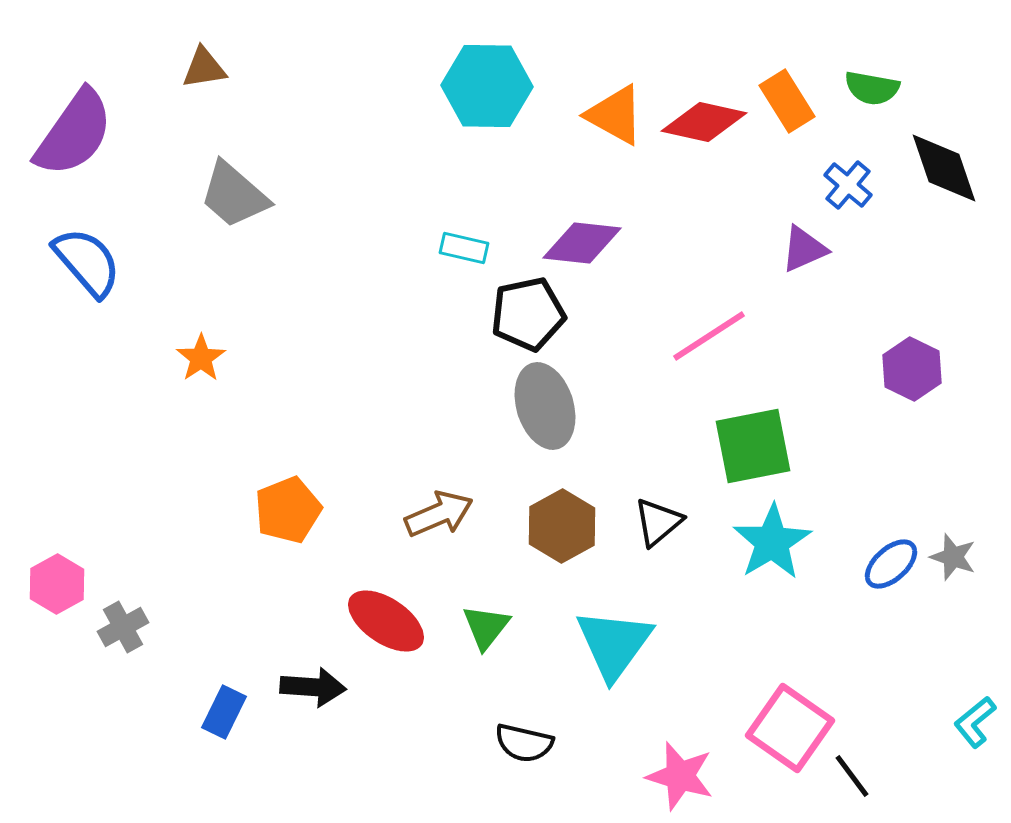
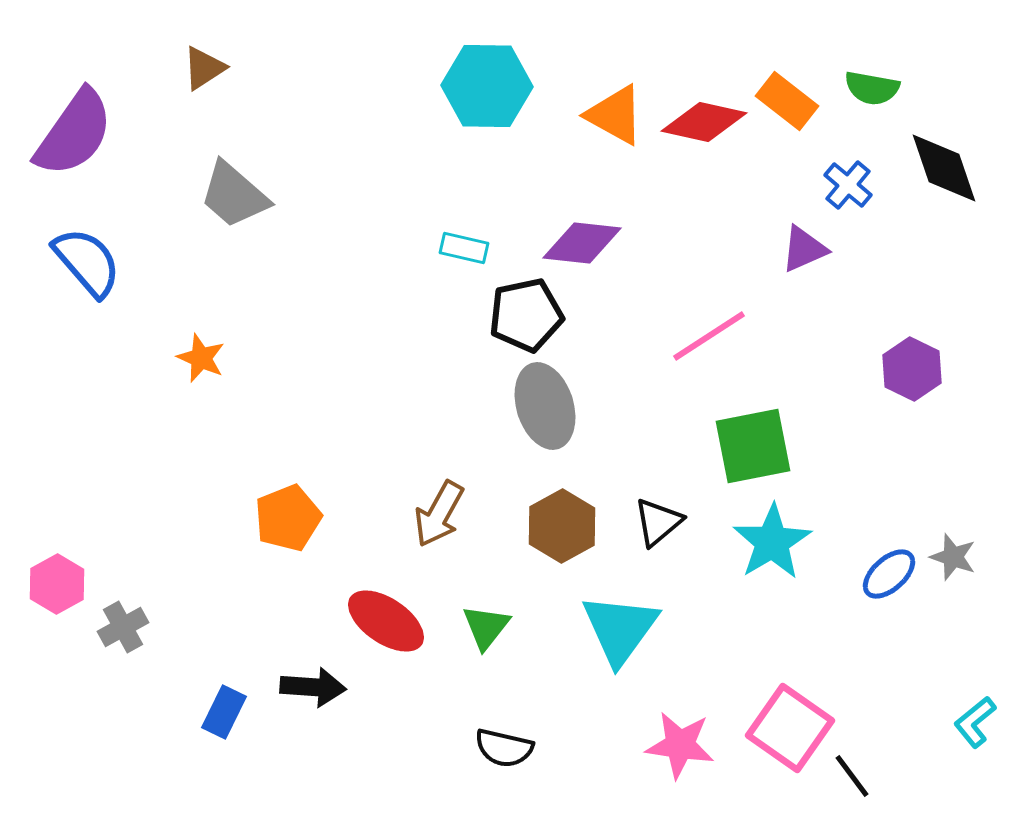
brown triangle: rotated 24 degrees counterclockwise
orange rectangle: rotated 20 degrees counterclockwise
black pentagon: moved 2 px left, 1 px down
orange star: rotated 15 degrees counterclockwise
orange pentagon: moved 8 px down
brown arrow: rotated 142 degrees clockwise
blue ellipse: moved 2 px left, 10 px down
cyan triangle: moved 6 px right, 15 px up
black semicircle: moved 20 px left, 5 px down
pink star: moved 31 px up; rotated 8 degrees counterclockwise
